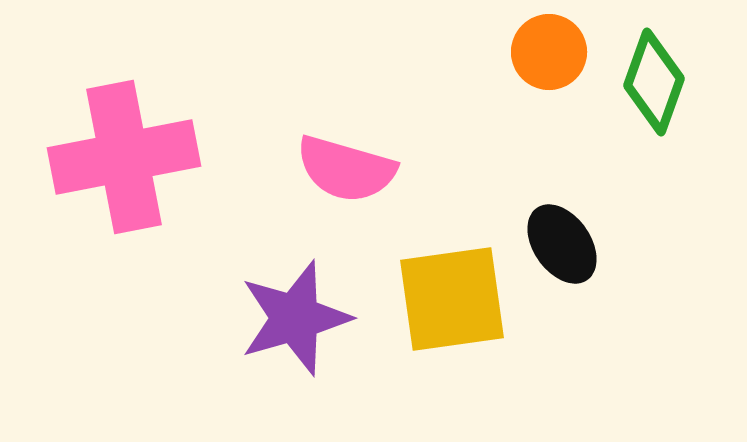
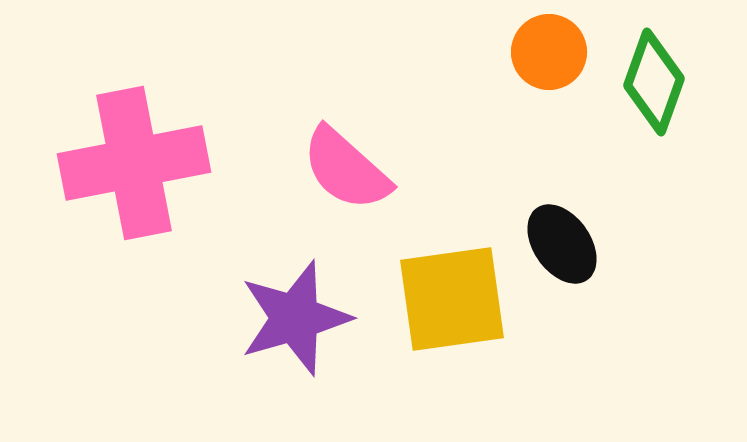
pink cross: moved 10 px right, 6 px down
pink semicircle: rotated 26 degrees clockwise
